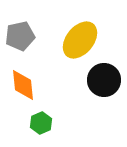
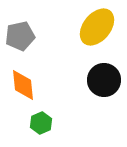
yellow ellipse: moved 17 px right, 13 px up
